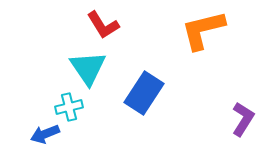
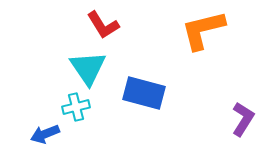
blue rectangle: rotated 72 degrees clockwise
cyan cross: moved 7 px right
